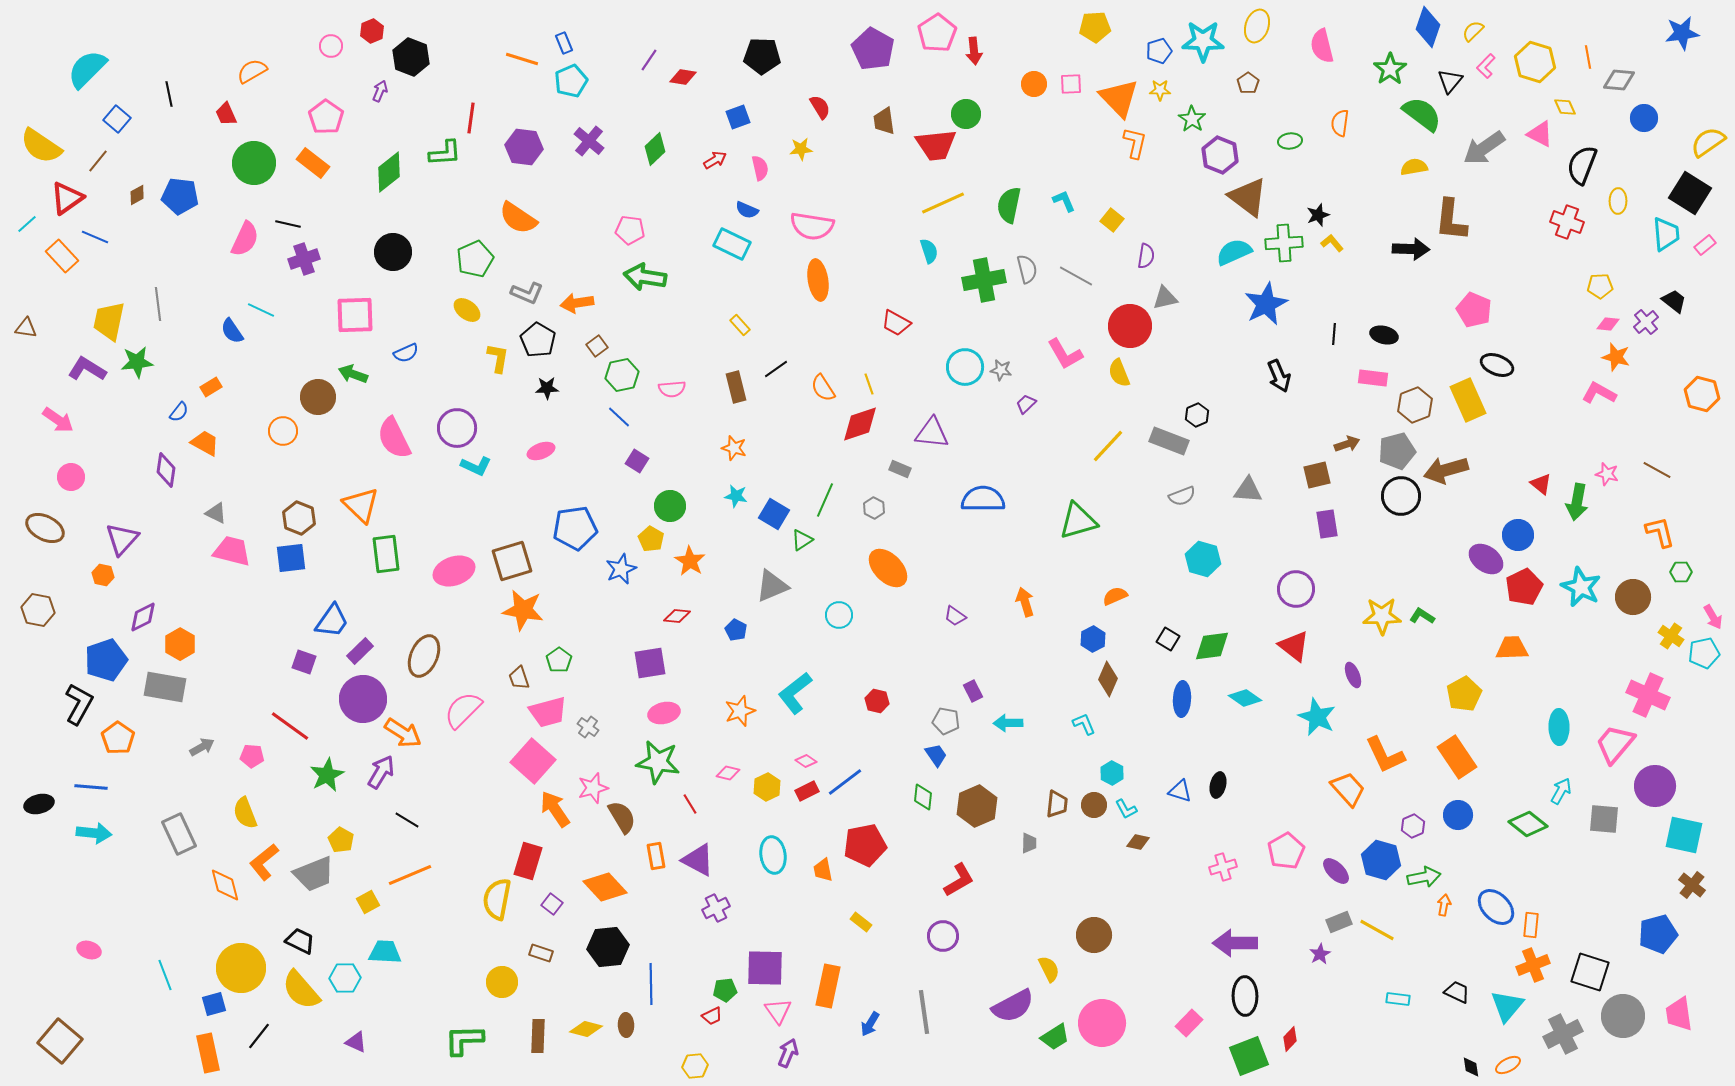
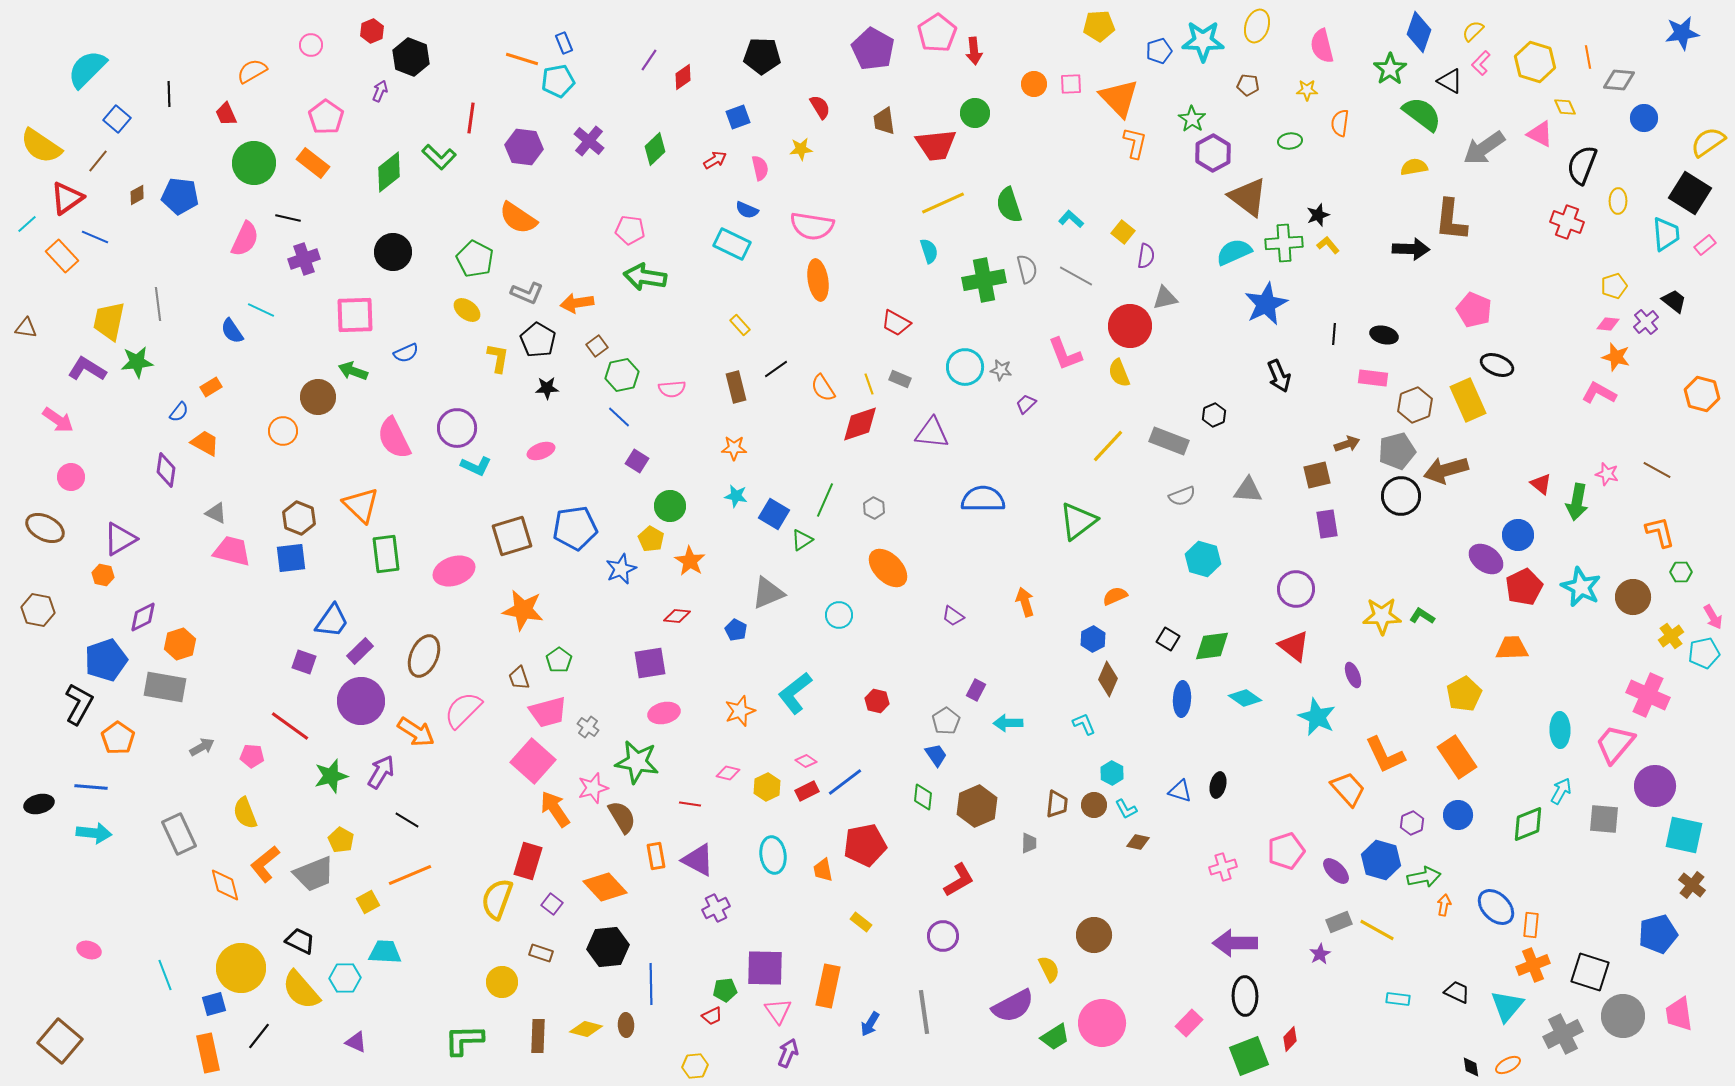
yellow pentagon at (1095, 27): moved 4 px right, 1 px up
blue diamond at (1428, 27): moved 9 px left, 5 px down
pink circle at (331, 46): moved 20 px left, 1 px up
pink L-shape at (1486, 66): moved 5 px left, 3 px up
red diamond at (683, 77): rotated 44 degrees counterclockwise
cyan pentagon at (571, 81): moved 13 px left; rotated 12 degrees clockwise
black triangle at (1450, 81): rotated 40 degrees counterclockwise
brown pentagon at (1248, 83): moved 2 px down; rotated 30 degrees counterclockwise
yellow star at (1160, 90): moved 147 px right
black line at (169, 94): rotated 10 degrees clockwise
green circle at (966, 114): moved 9 px right, 1 px up
green L-shape at (445, 153): moved 6 px left, 4 px down; rotated 48 degrees clockwise
purple hexagon at (1220, 155): moved 7 px left, 2 px up; rotated 9 degrees clockwise
cyan L-shape at (1064, 201): moved 7 px right, 18 px down; rotated 25 degrees counterclockwise
green semicircle at (1009, 205): rotated 30 degrees counterclockwise
yellow square at (1112, 220): moved 11 px right, 12 px down
black line at (288, 224): moved 6 px up
yellow L-shape at (1332, 243): moved 4 px left, 2 px down
green pentagon at (475, 259): rotated 21 degrees counterclockwise
yellow pentagon at (1600, 286): moved 14 px right; rotated 15 degrees counterclockwise
pink L-shape at (1065, 354): rotated 9 degrees clockwise
green arrow at (353, 374): moved 3 px up
black hexagon at (1197, 415): moved 17 px right
orange star at (734, 448): rotated 15 degrees counterclockwise
gray rectangle at (900, 469): moved 90 px up
green triangle at (1078, 521): rotated 21 degrees counterclockwise
purple triangle at (122, 539): moved 2 px left; rotated 18 degrees clockwise
brown square at (512, 561): moved 25 px up
gray triangle at (772, 586): moved 4 px left, 7 px down
purple trapezoid at (955, 616): moved 2 px left
yellow cross at (1671, 636): rotated 20 degrees clockwise
orange hexagon at (180, 644): rotated 12 degrees clockwise
purple rectangle at (973, 691): moved 3 px right, 1 px up; rotated 55 degrees clockwise
purple circle at (363, 699): moved 2 px left, 2 px down
gray pentagon at (946, 721): rotated 28 degrees clockwise
cyan ellipse at (1559, 727): moved 1 px right, 3 px down
orange arrow at (403, 733): moved 13 px right, 1 px up
green star at (658, 762): moved 21 px left
green star at (327, 775): moved 4 px right, 1 px down; rotated 12 degrees clockwise
red line at (690, 804): rotated 50 degrees counterclockwise
green diamond at (1528, 824): rotated 60 degrees counterclockwise
purple hexagon at (1413, 826): moved 1 px left, 3 px up
pink pentagon at (1286, 851): rotated 12 degrees clockwise
orange L-shape at (264, 862): moved 1 px right, 2 px down
yellow semicircle at (497, 899): rotated 9 degrees clockwise
